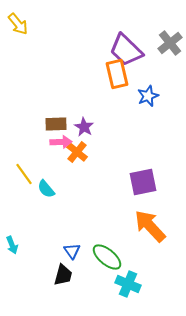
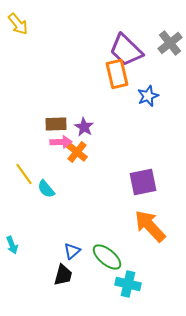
blue triangle: rotated 24 degrees clockwise
cyan cross: rotated 10 degrees counterclockwise
